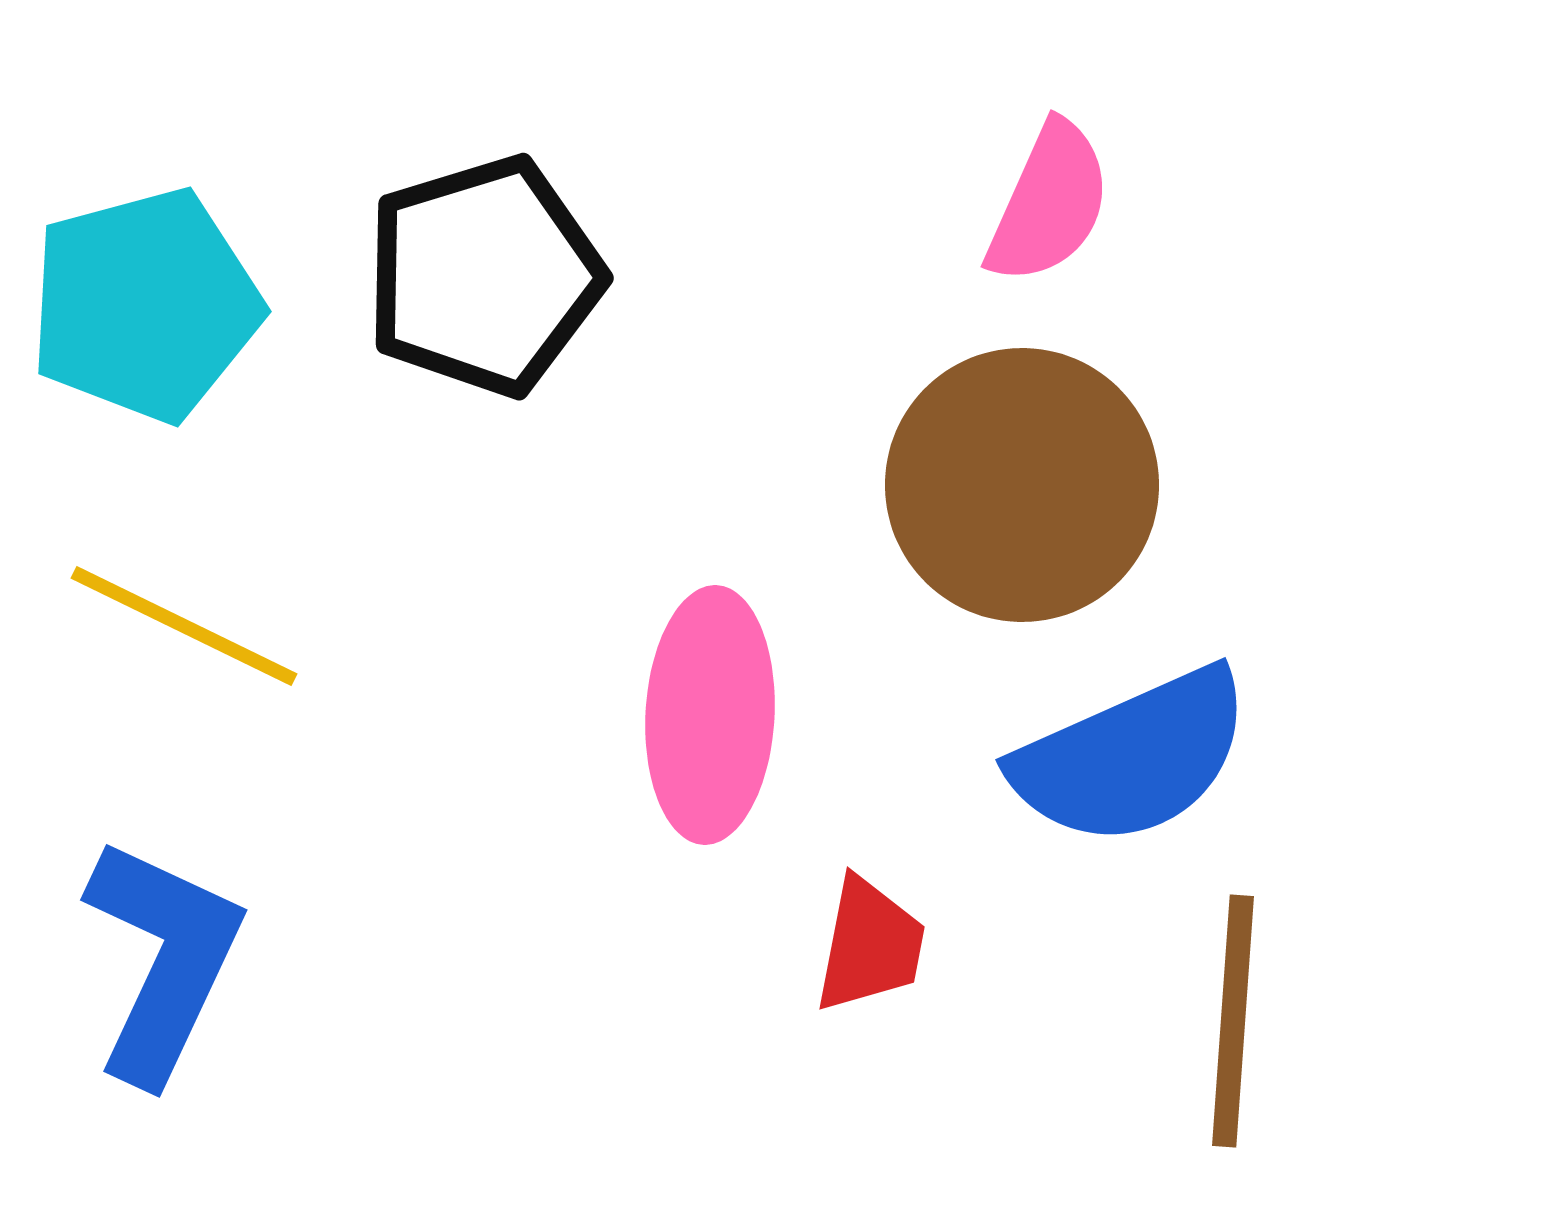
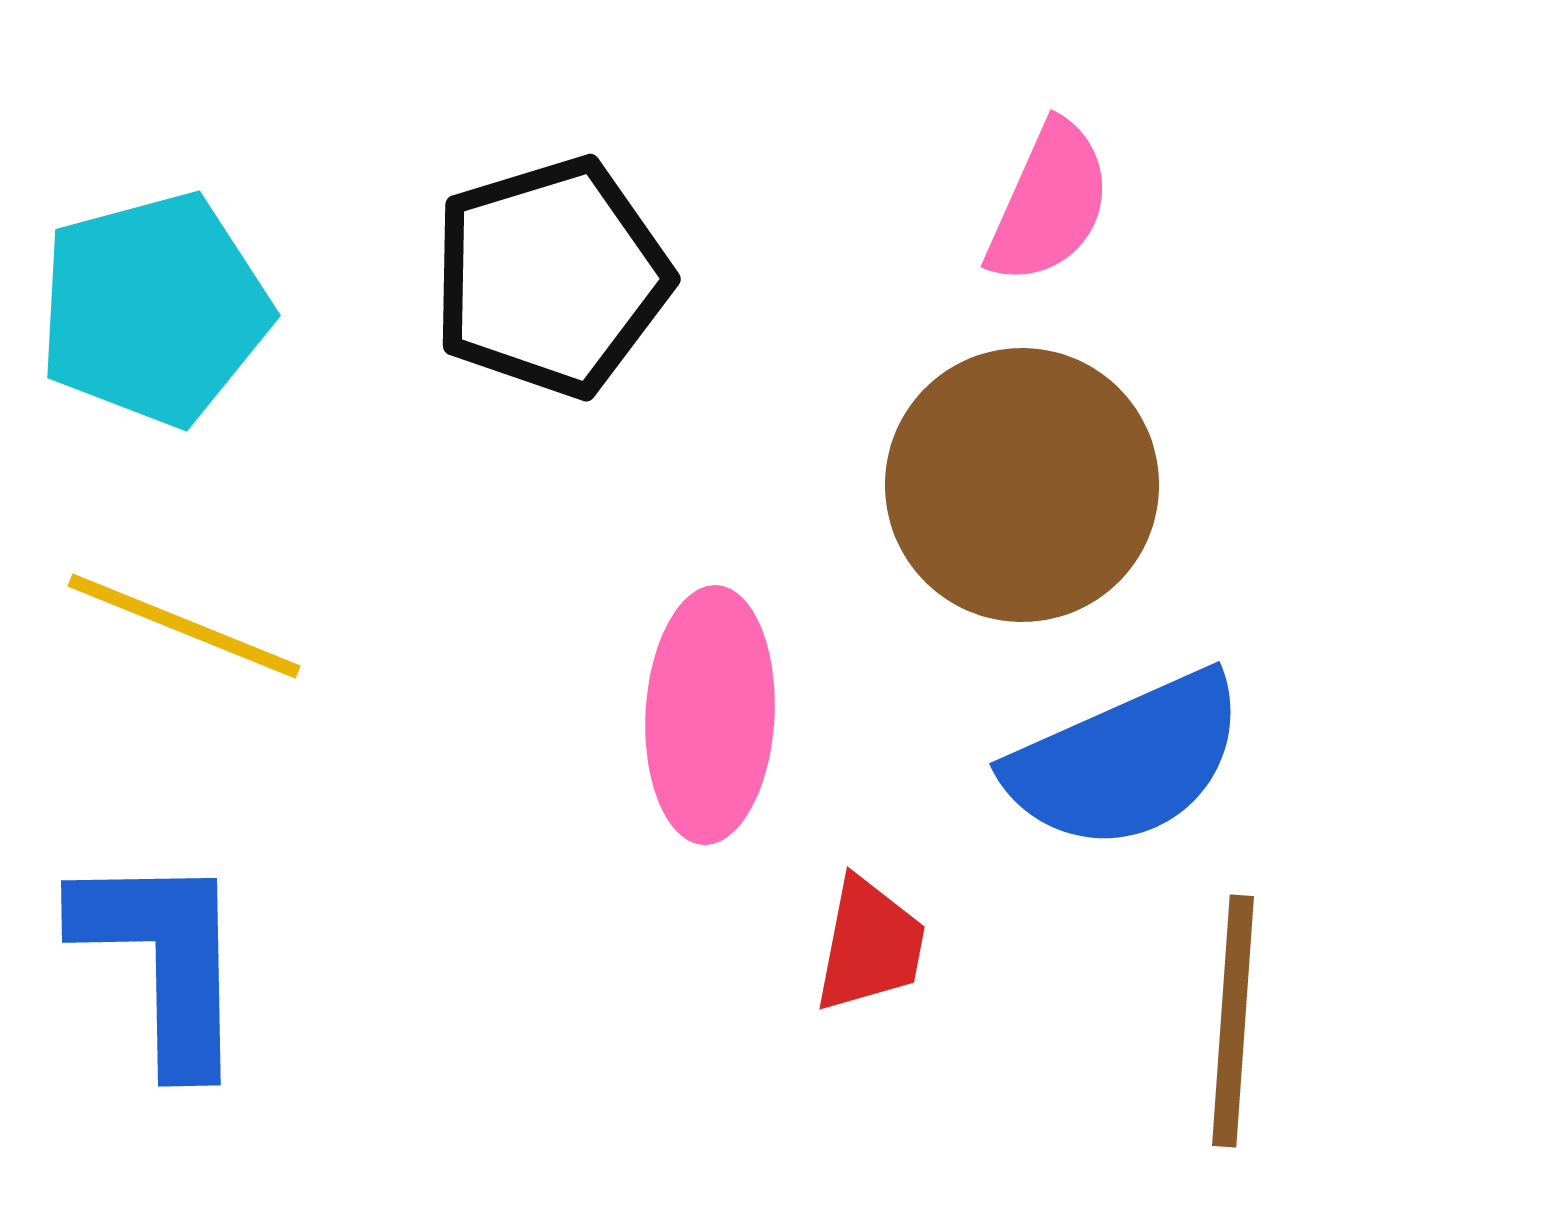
black pentagon: moved 67 px right, 1 px down
cyan pentagon: moved 9 px right, 4 px down
yellow line: rotated 4 degrees counterclockwise
blue semicircle: moved 6 px left, 4 px down
blue L-shape: rotated 26 degrees counterclockwise
